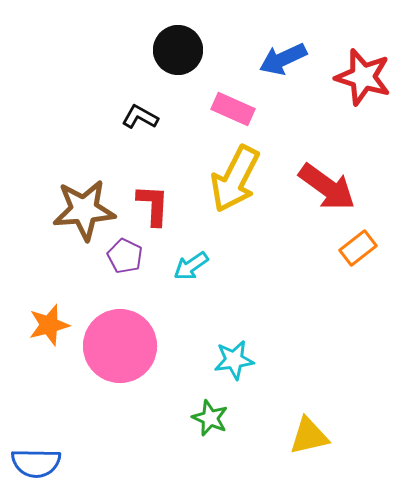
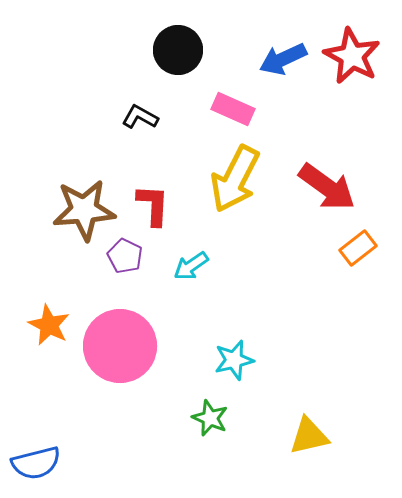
red star: moved 11 px left, 21 px up; rotated 12 degrees clockwise
orange star: rotated 30 degrees counterclockwise
cyan star: rotated 6 degrees counterclockwise
blue semicircle: rotated 15 degrees counterclockwise
